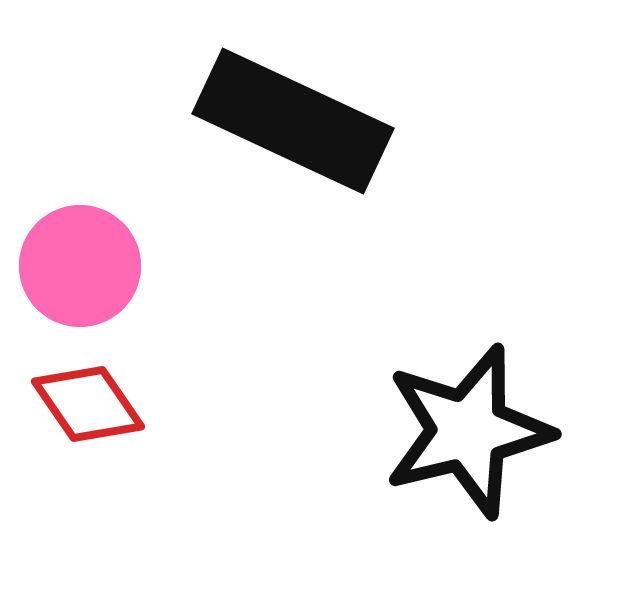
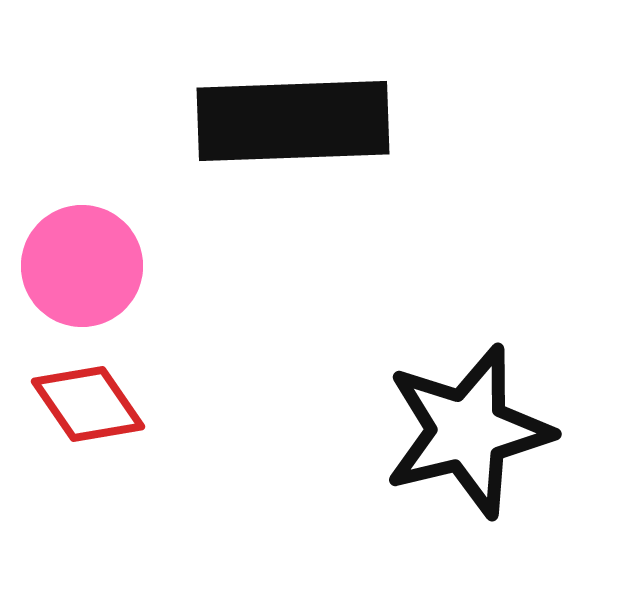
black rectangle: rotated 27 degrees counterclockwise
pink circle: moved 2 px right
